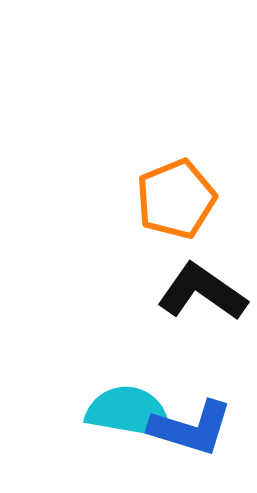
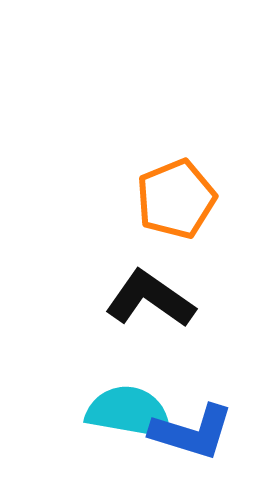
black L-shape: moved 52 px left, 7 px down
blue L-shape: moved 1 px right, 4 px down
